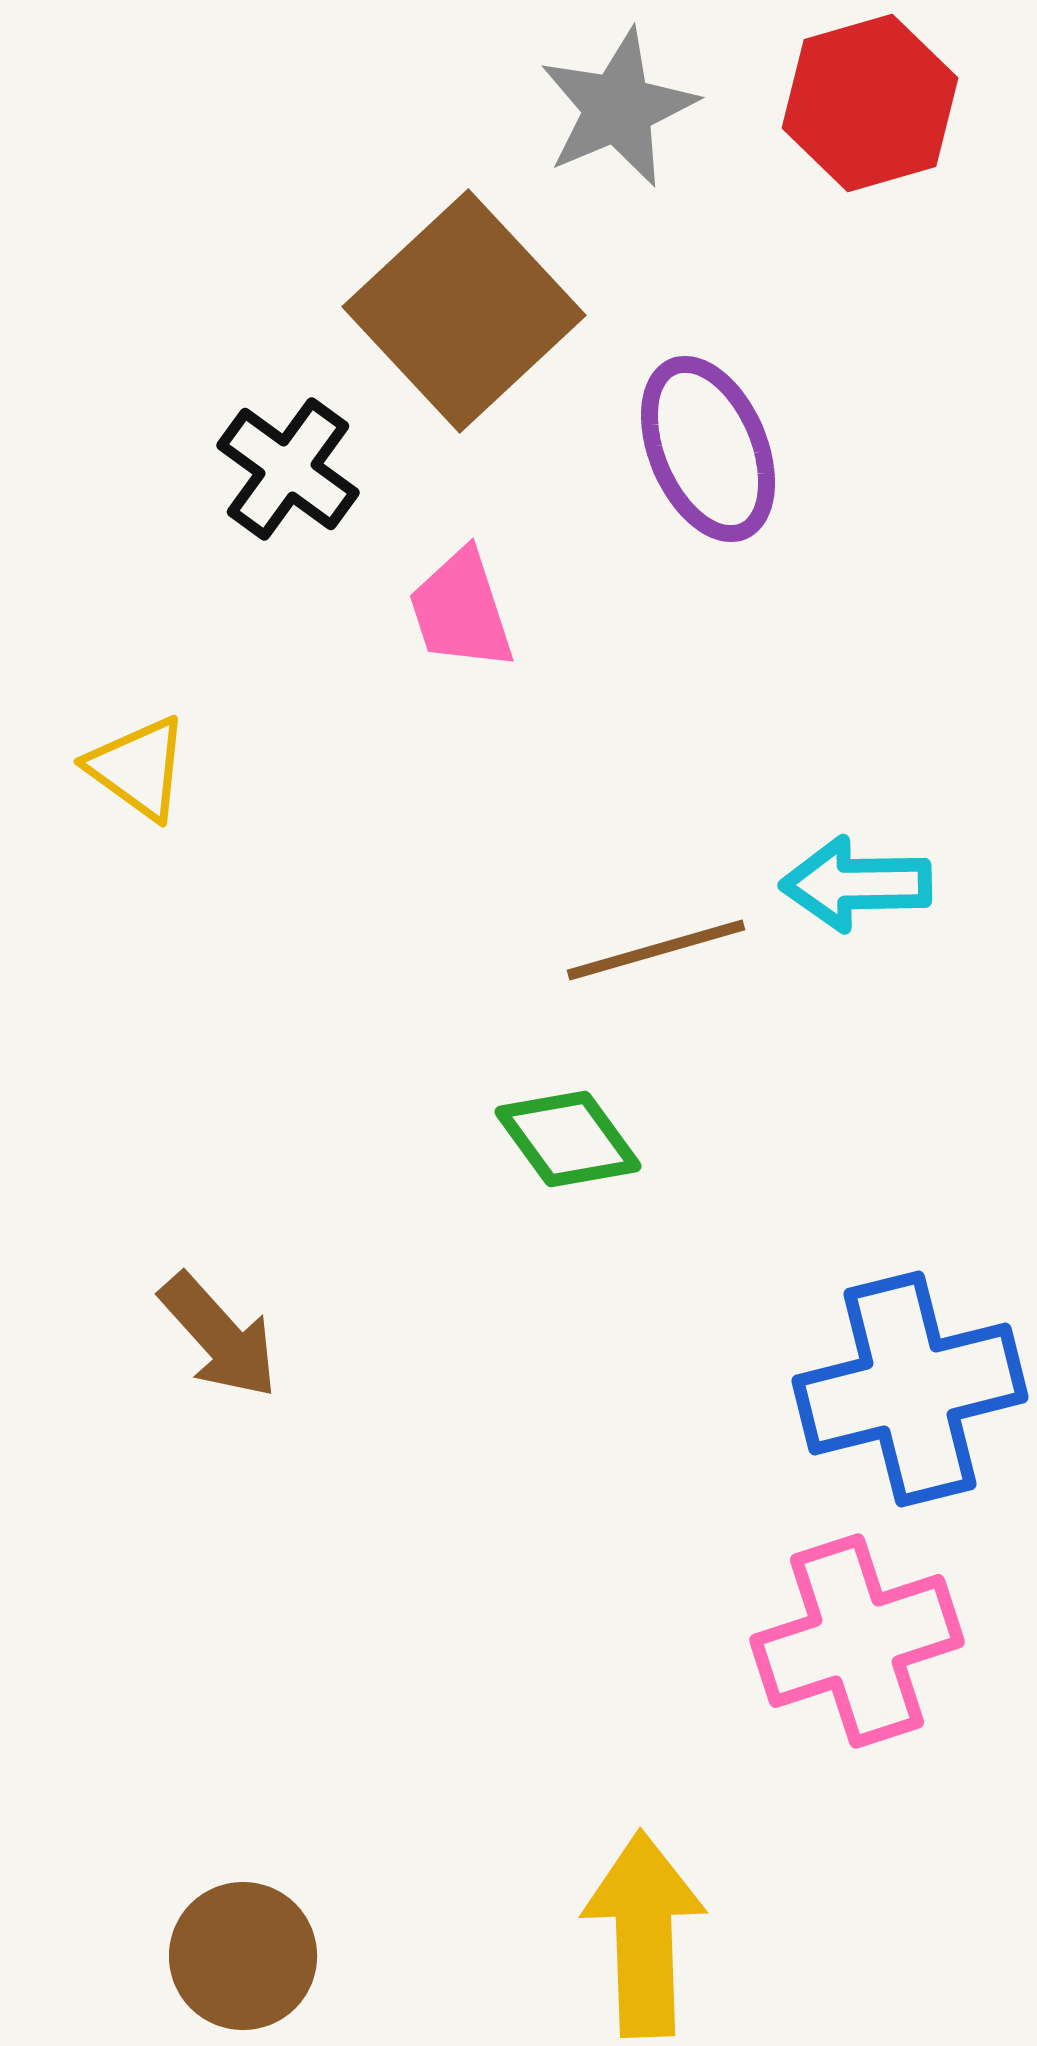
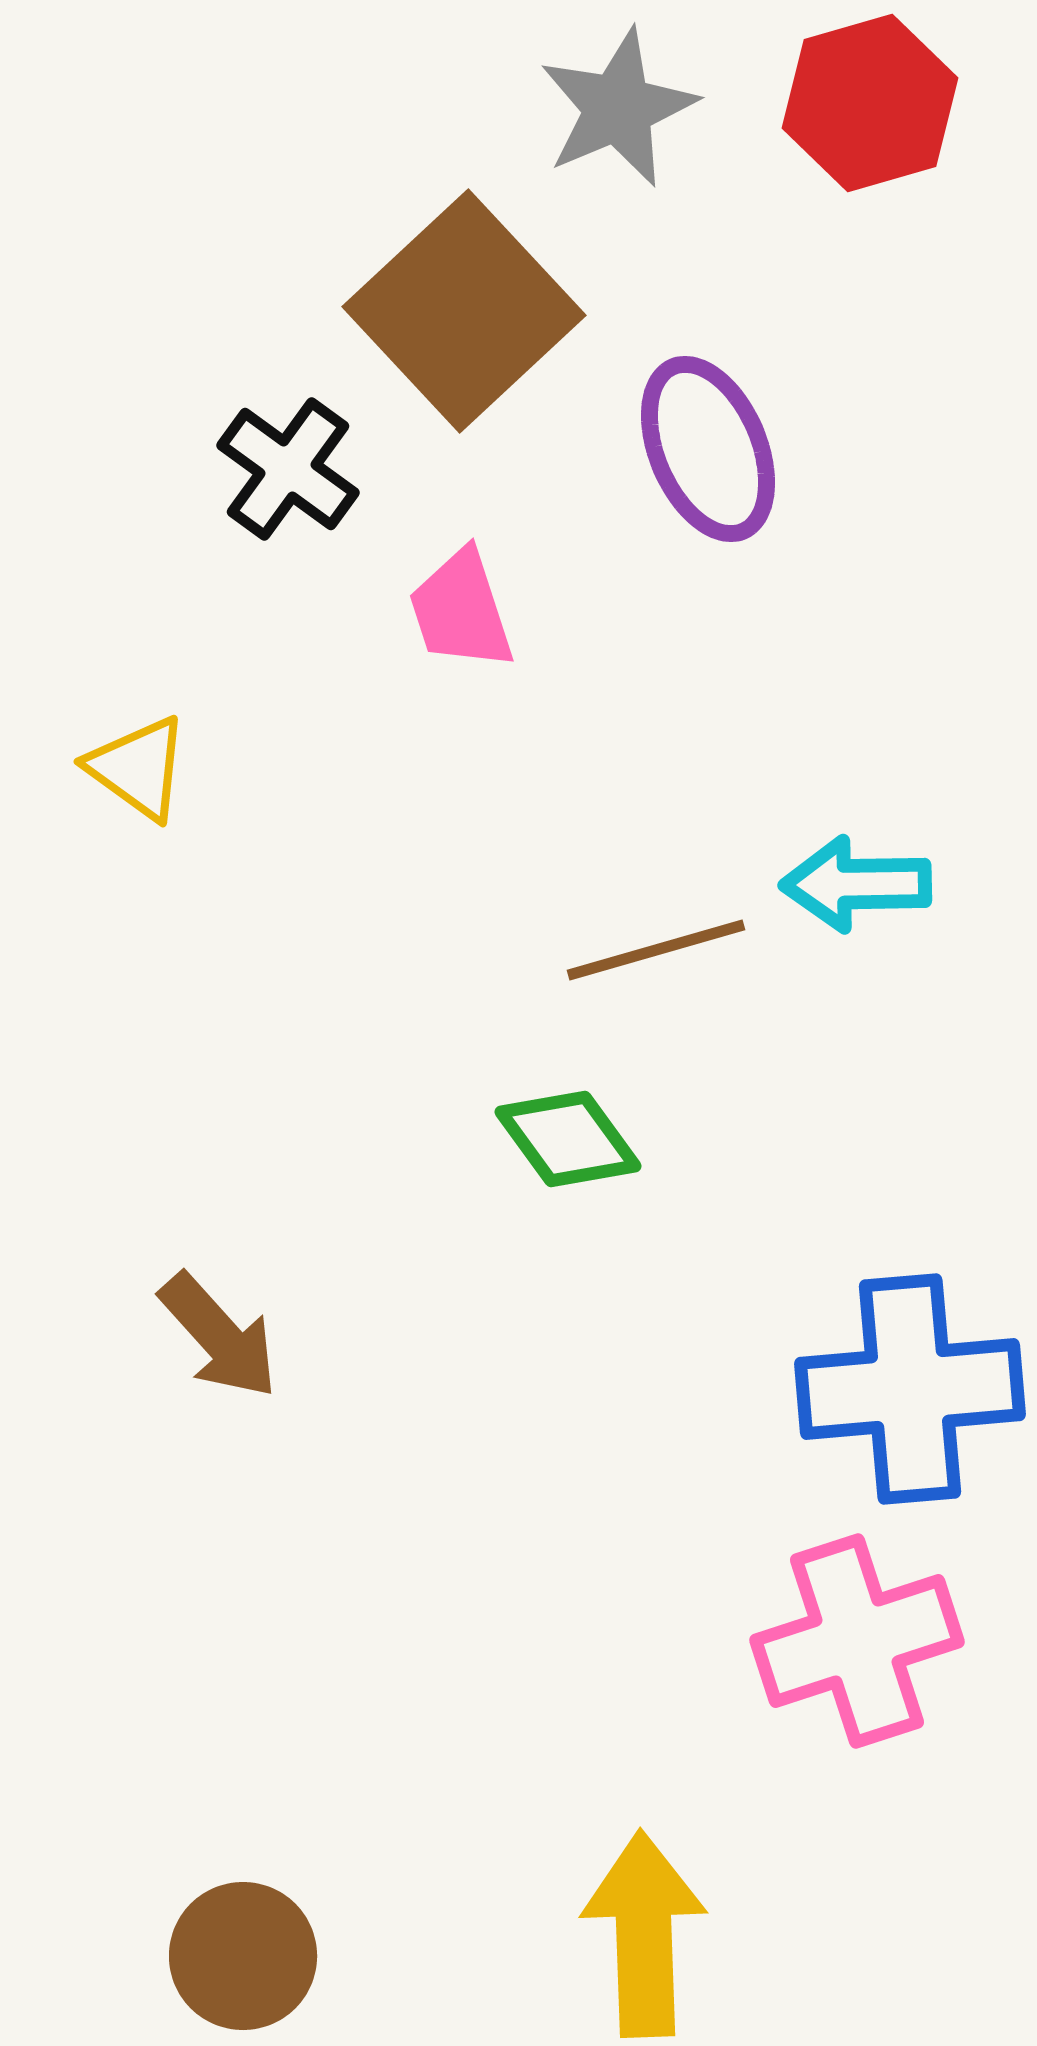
blue cross: rotated 9 degrees clockwise
